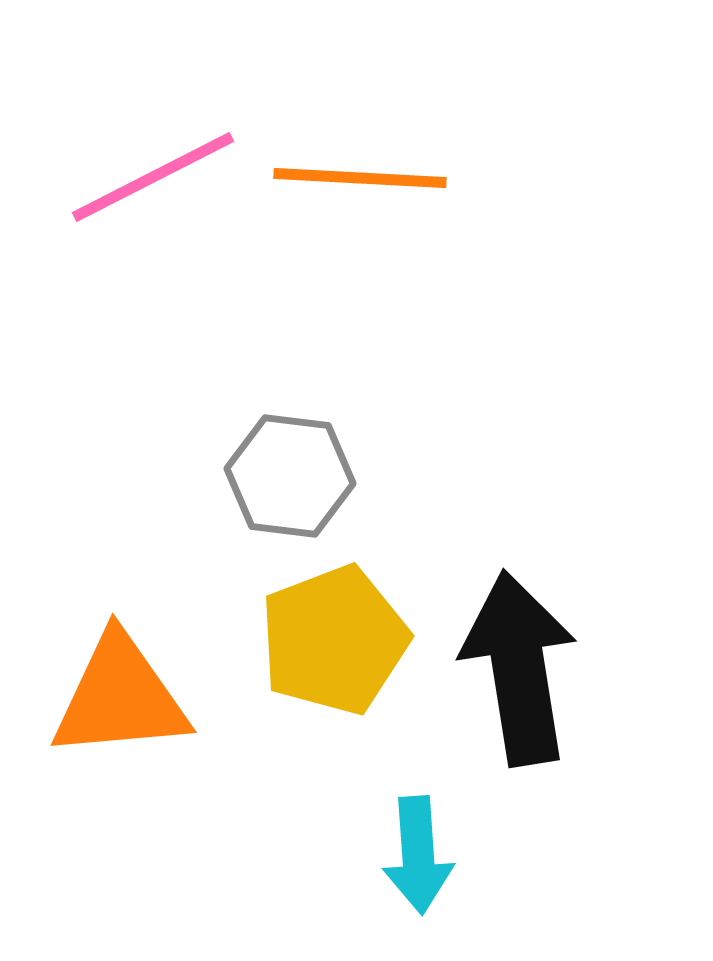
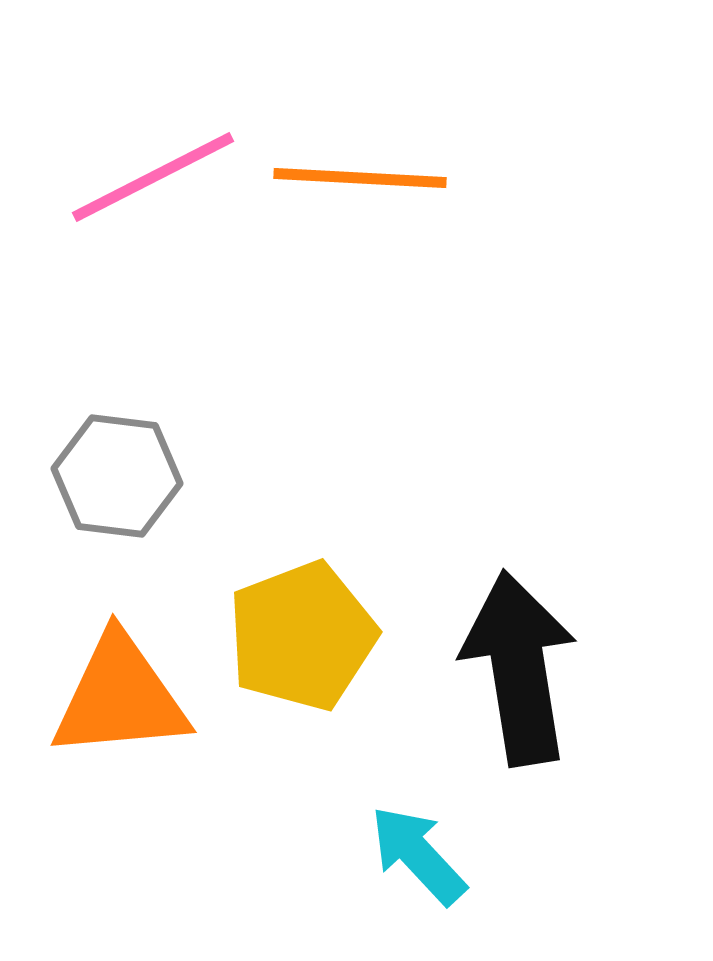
gray hexagon: moved 173 px left
yellow pentagon: moved 32 px left, 4 px up
cyan arrow: rotated 141 degrees clockwise
